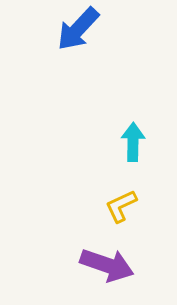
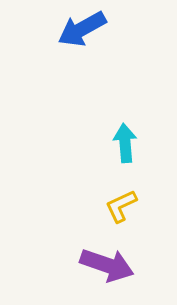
blue arrow: moved 4 px right; rotated 18 degrees clockwise
cyan arrow: moved 8 px left, 1 px down; rotated 6 degrees counterclockwise
